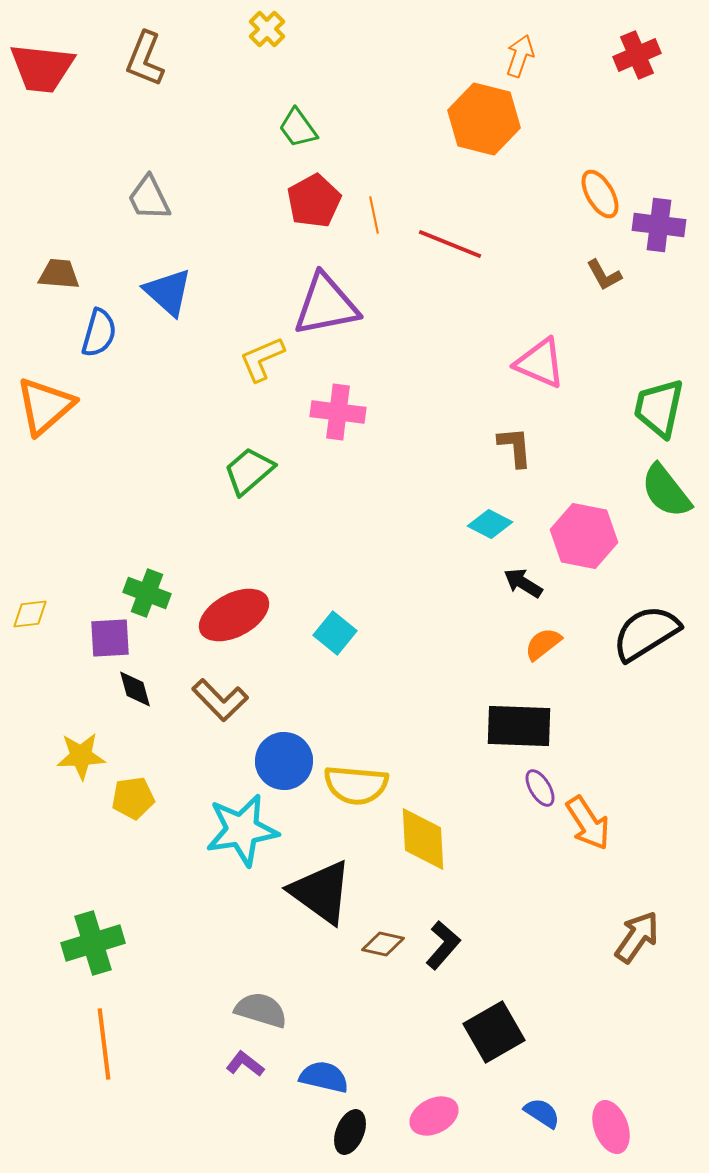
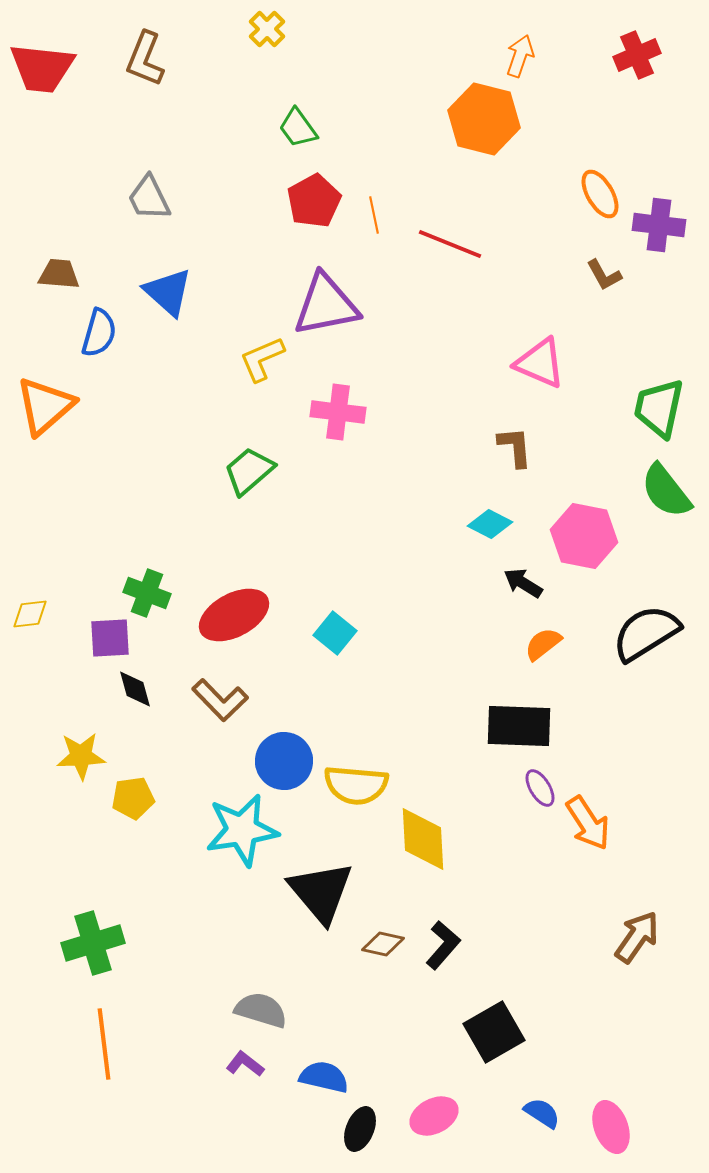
black triangle at (321, 892): rotated 14 degrees clockwise
black ellipse at (350, 1132): moved 10 px right, 3 px up
